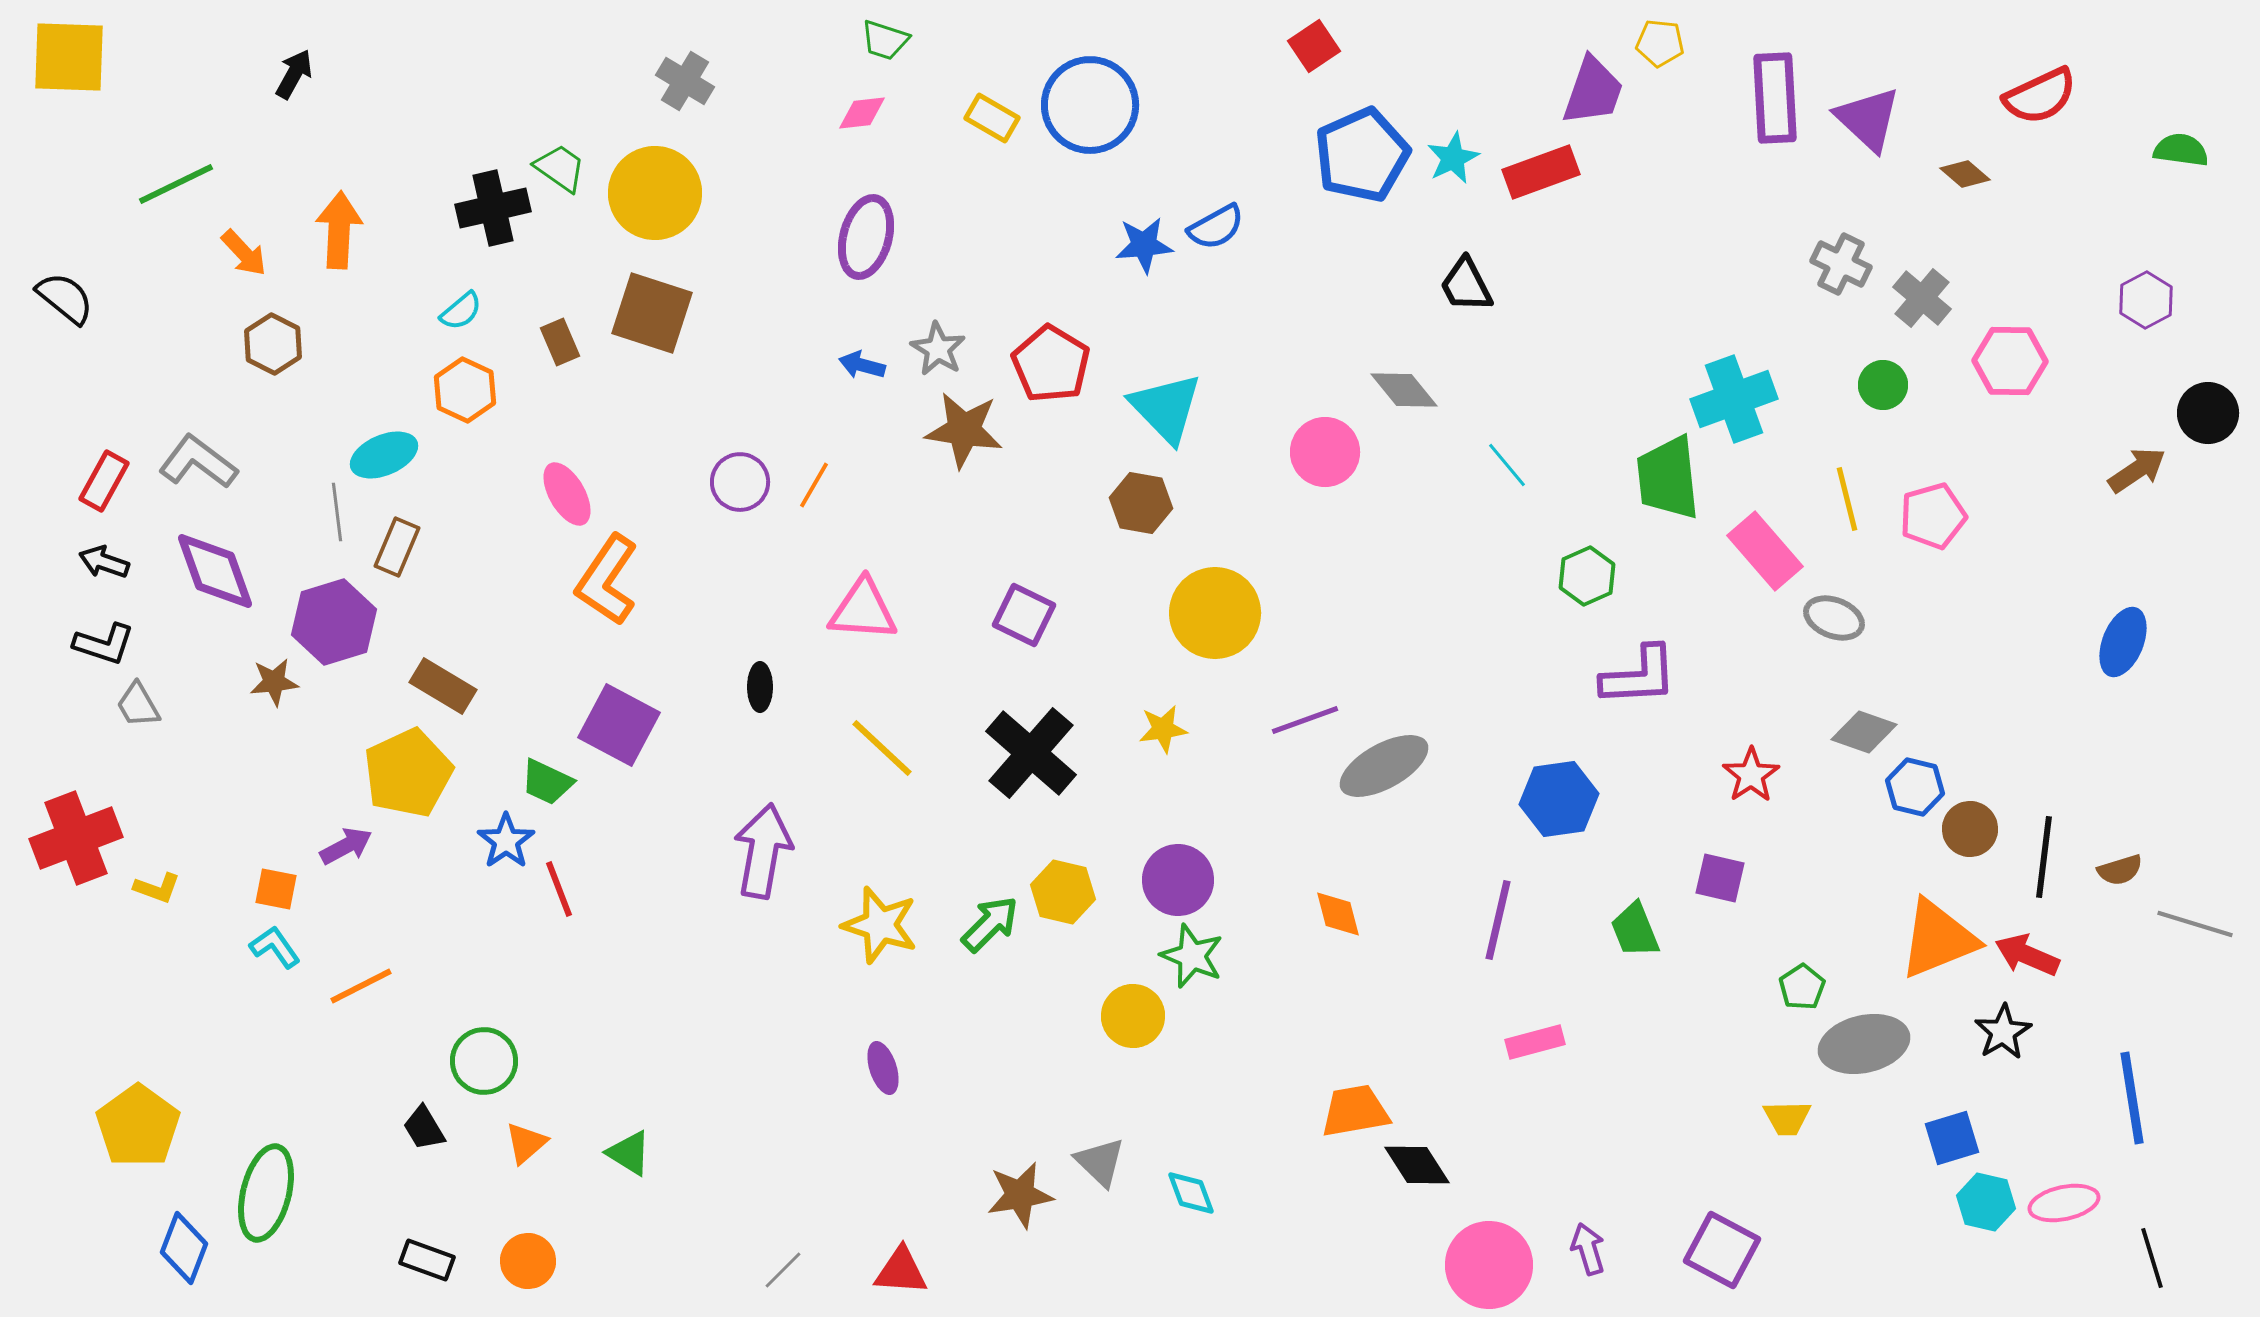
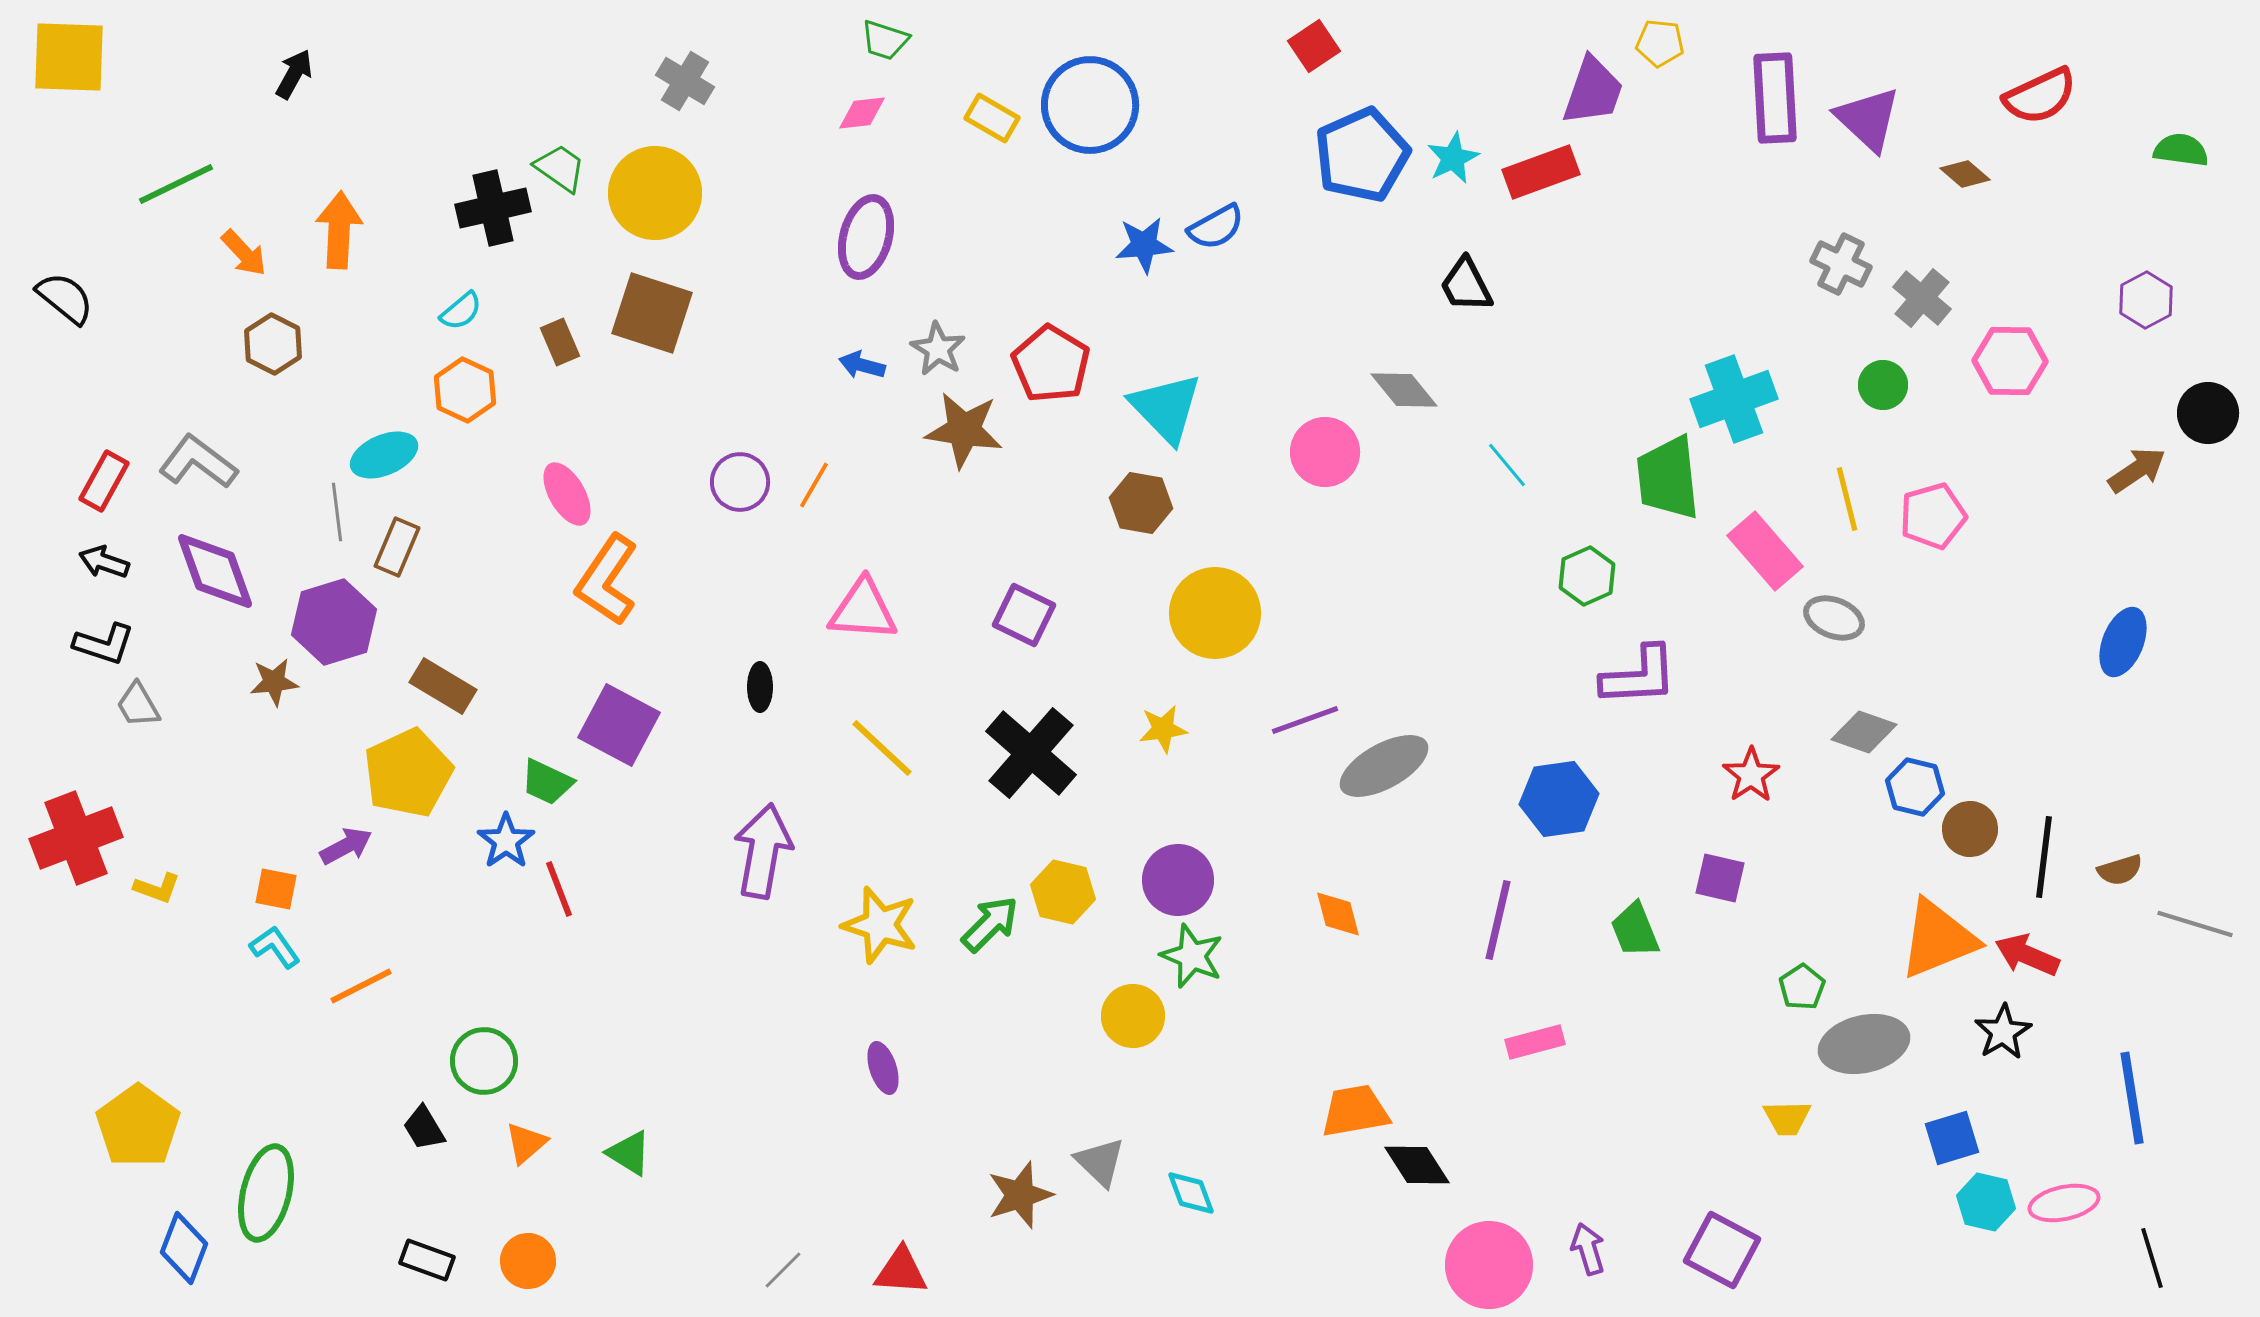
brown star at (1020, 1195): rotated 8 degrees counterclockwise
